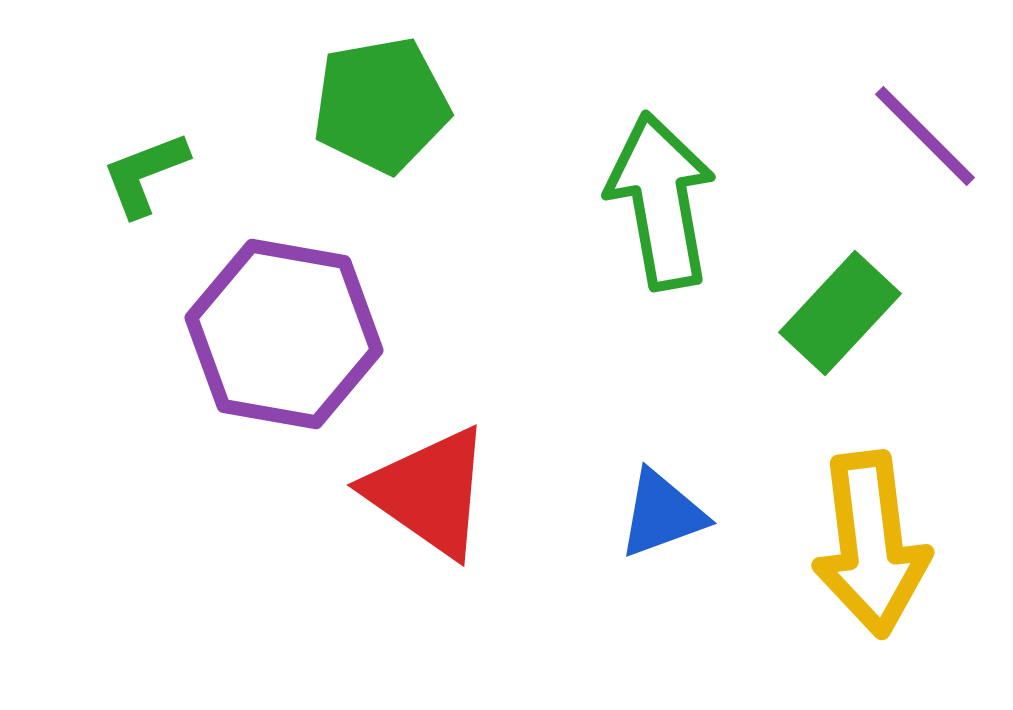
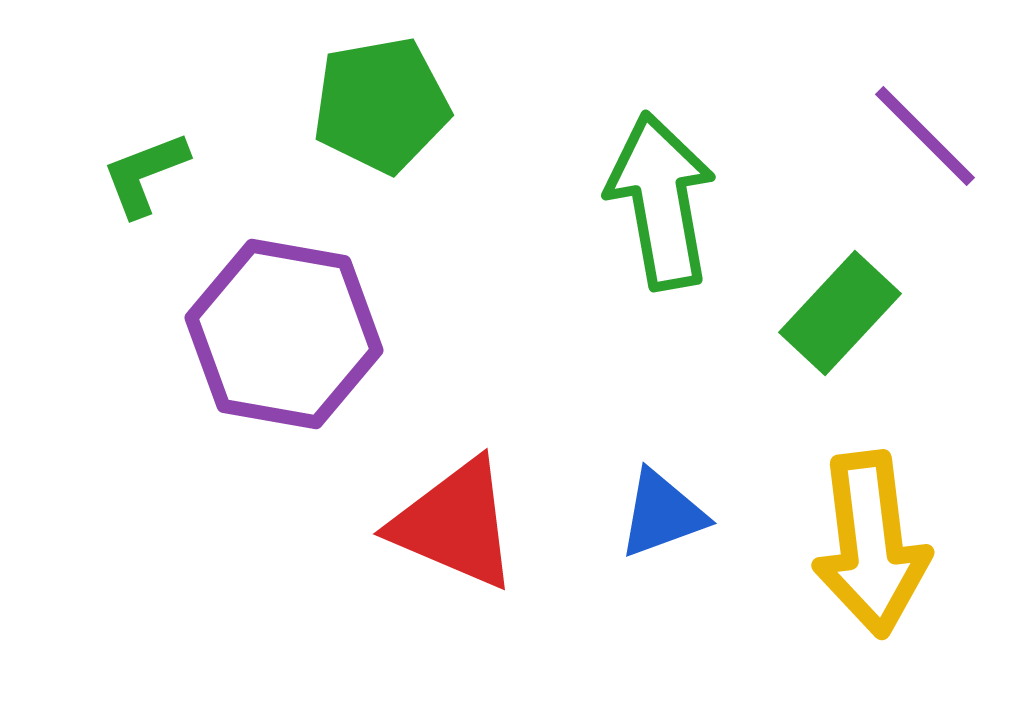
red triangle: moved 26 px right, 32 px down; rotated 12 degrees counterclockwise
